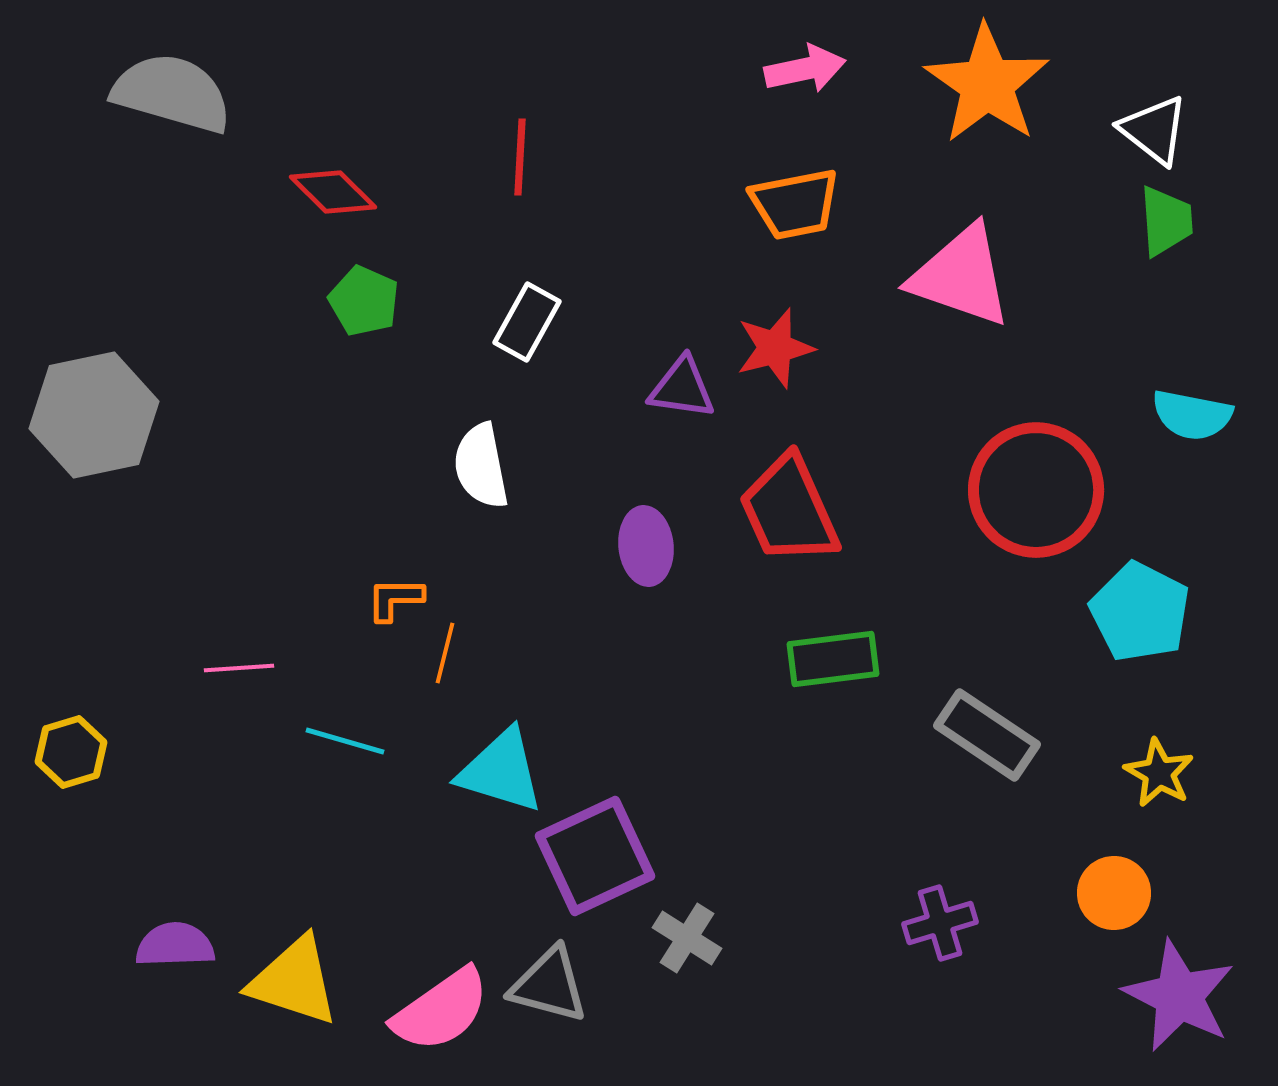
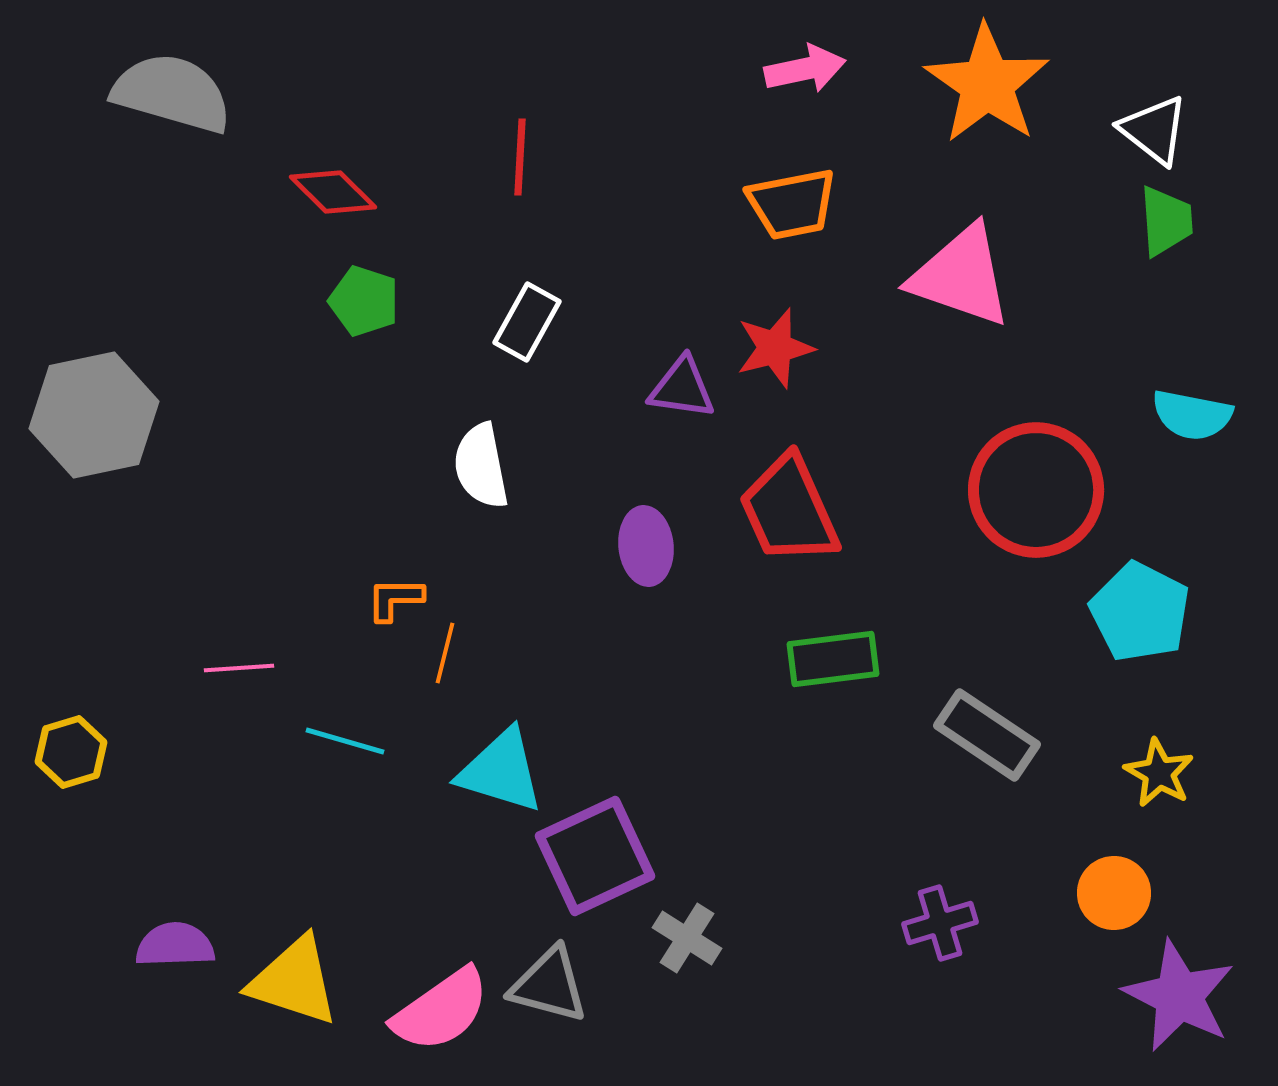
orange trapezoid: moved 3 px left
green pentagon: rotated 6 degrees counterclockwise
